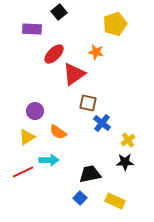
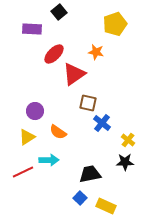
yellow cross: rotated 16 degrees counterclockwise
yellow rectangle: moved 9 px left, 5 px down
